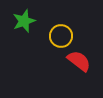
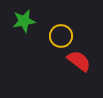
green star: rotated 10 degrees clockwise
